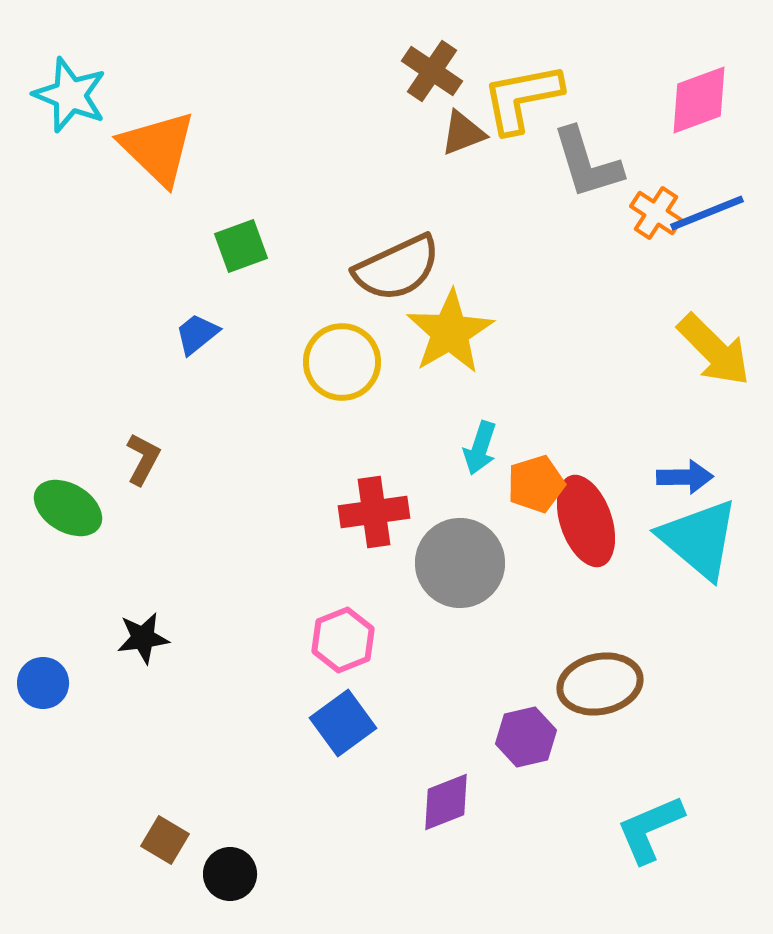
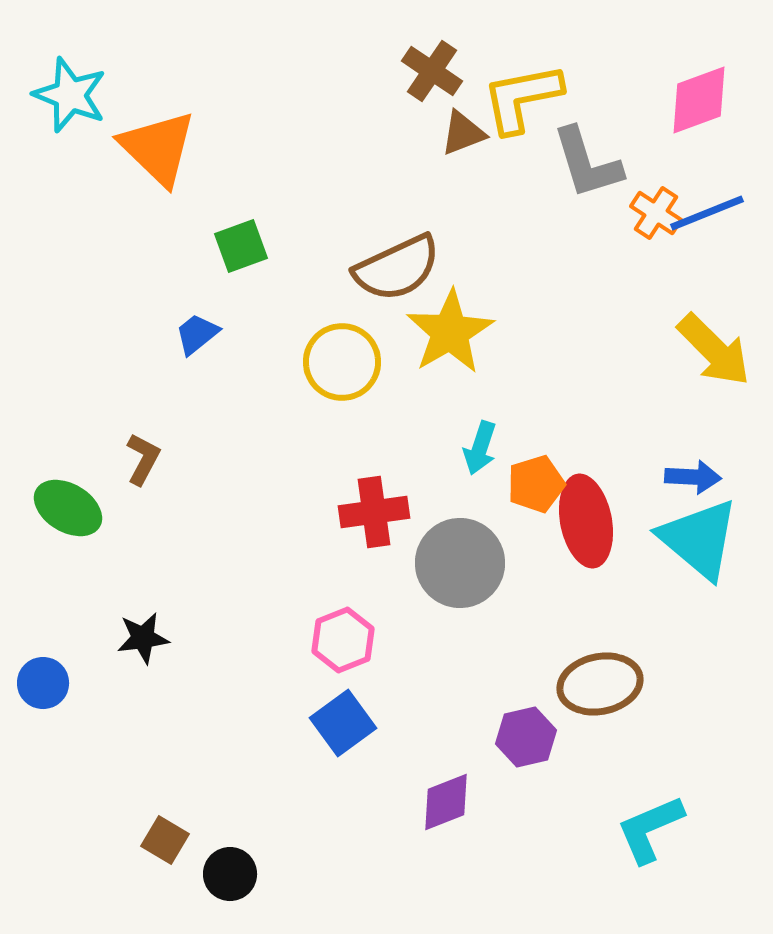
blue arrow: moved 8 px right; rotated 4 degrees clockwise
red ellipse: rotated 8 degrees clockwise
